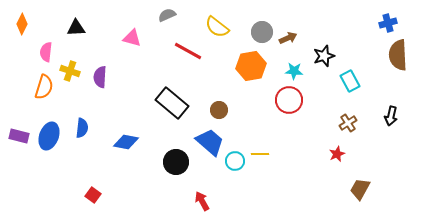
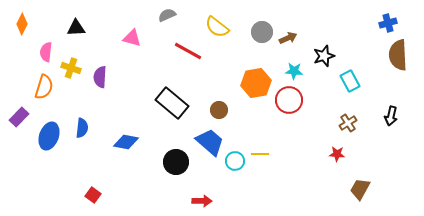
orange hexagon: moved 5 px right, 17 px down
yellow cross: moved 1 px right, 3 px up
purple rectangle: moved 19 px up; rotated 60 degrees counterclockwise
red star: rotated 28 degrees clockwise
red arrow: rotated 120 degrees clockwise
